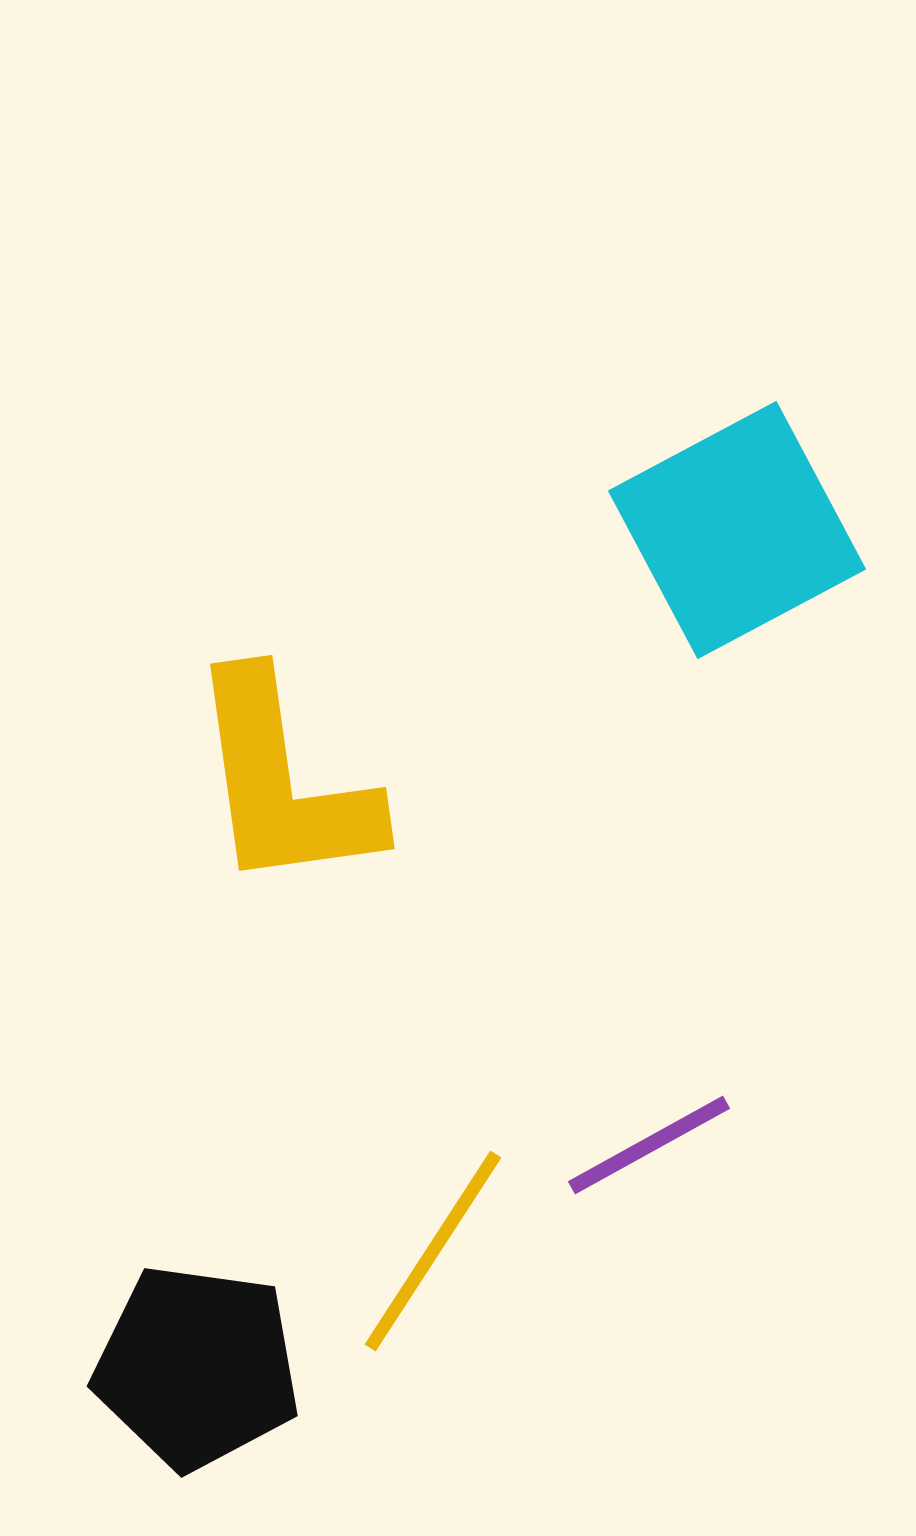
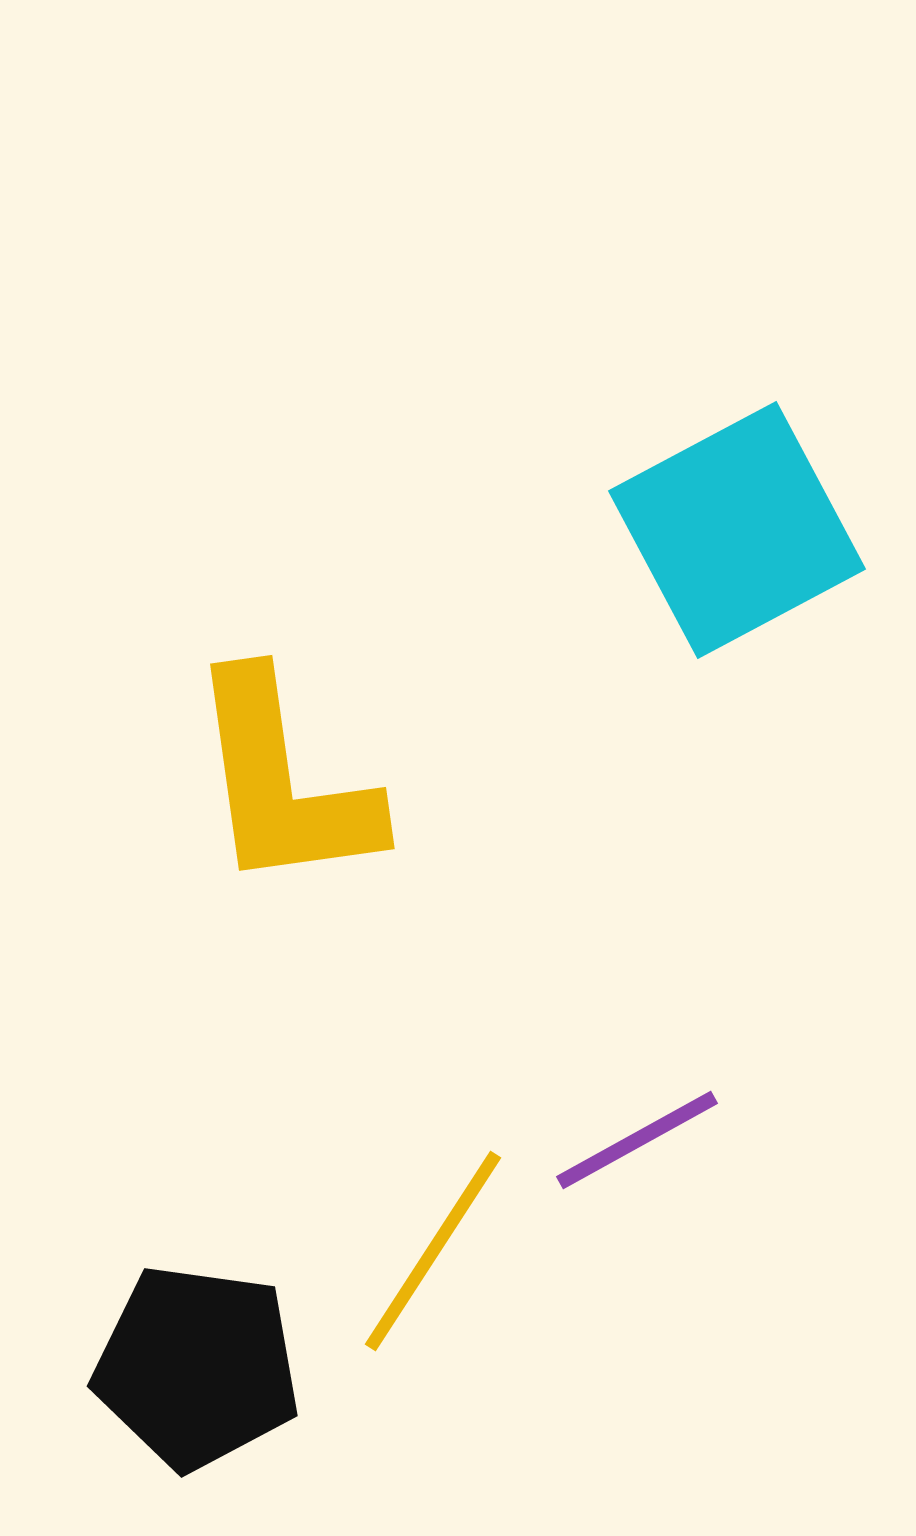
purple line: moved 12 px left, 5 px up
